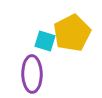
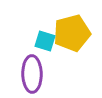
yellow pentagon: rotated 12 degrees clockwise
